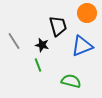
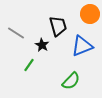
orange circle: moved 3 px right, 1 px down
gray line: moved 2 px right, 8 px up; rotated 24 degrees counterclockwise
black star: rotated 16 degrees clockwise
green line: moved 9 px left; rotated 56 degrees clockwise
green semicircle: rotated 120 degrees clockwise
